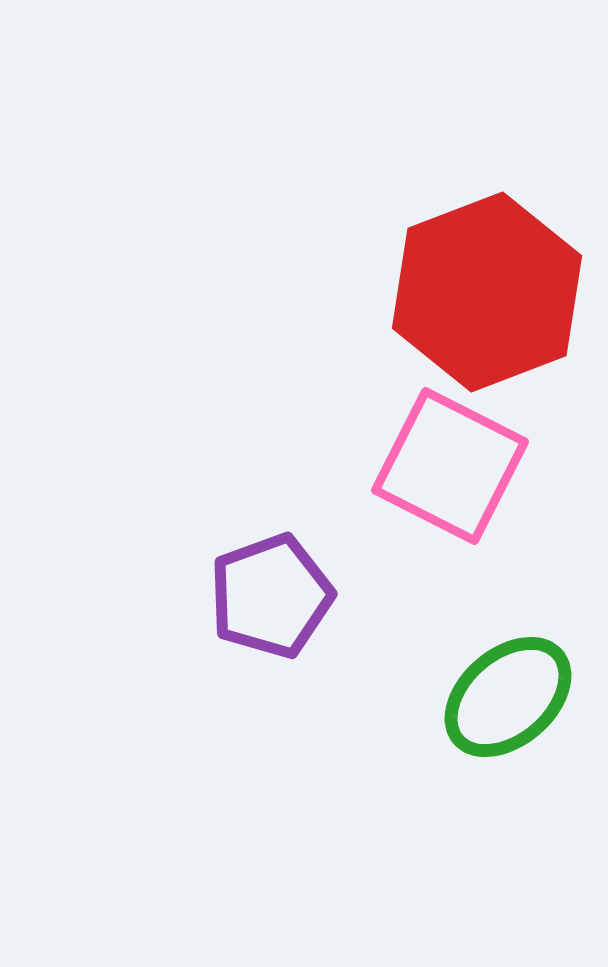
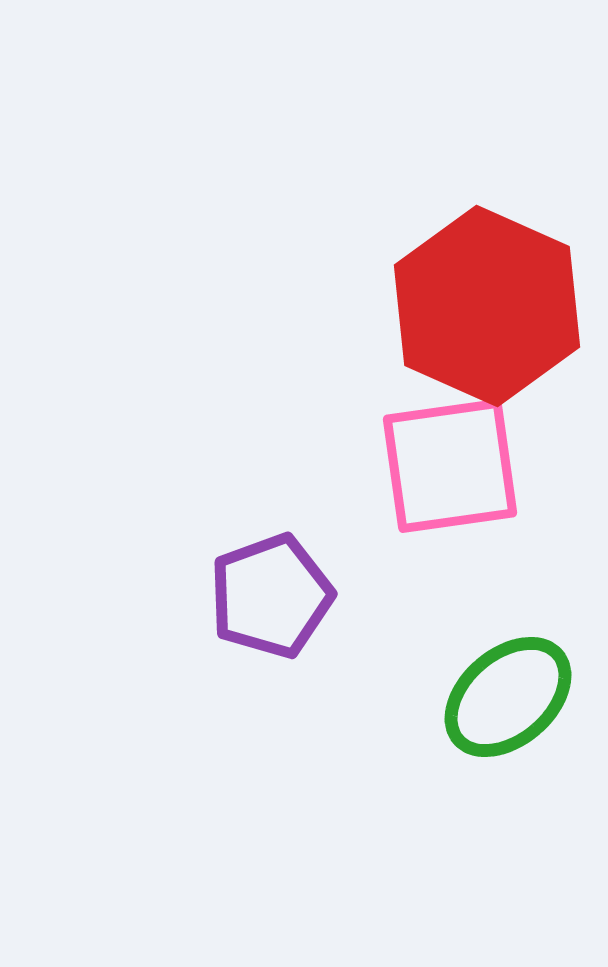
red hexagon: moved 14 px down; rotated 15 degrees counterclockwise
pink square: rotated 35 degrees counterclockwise
